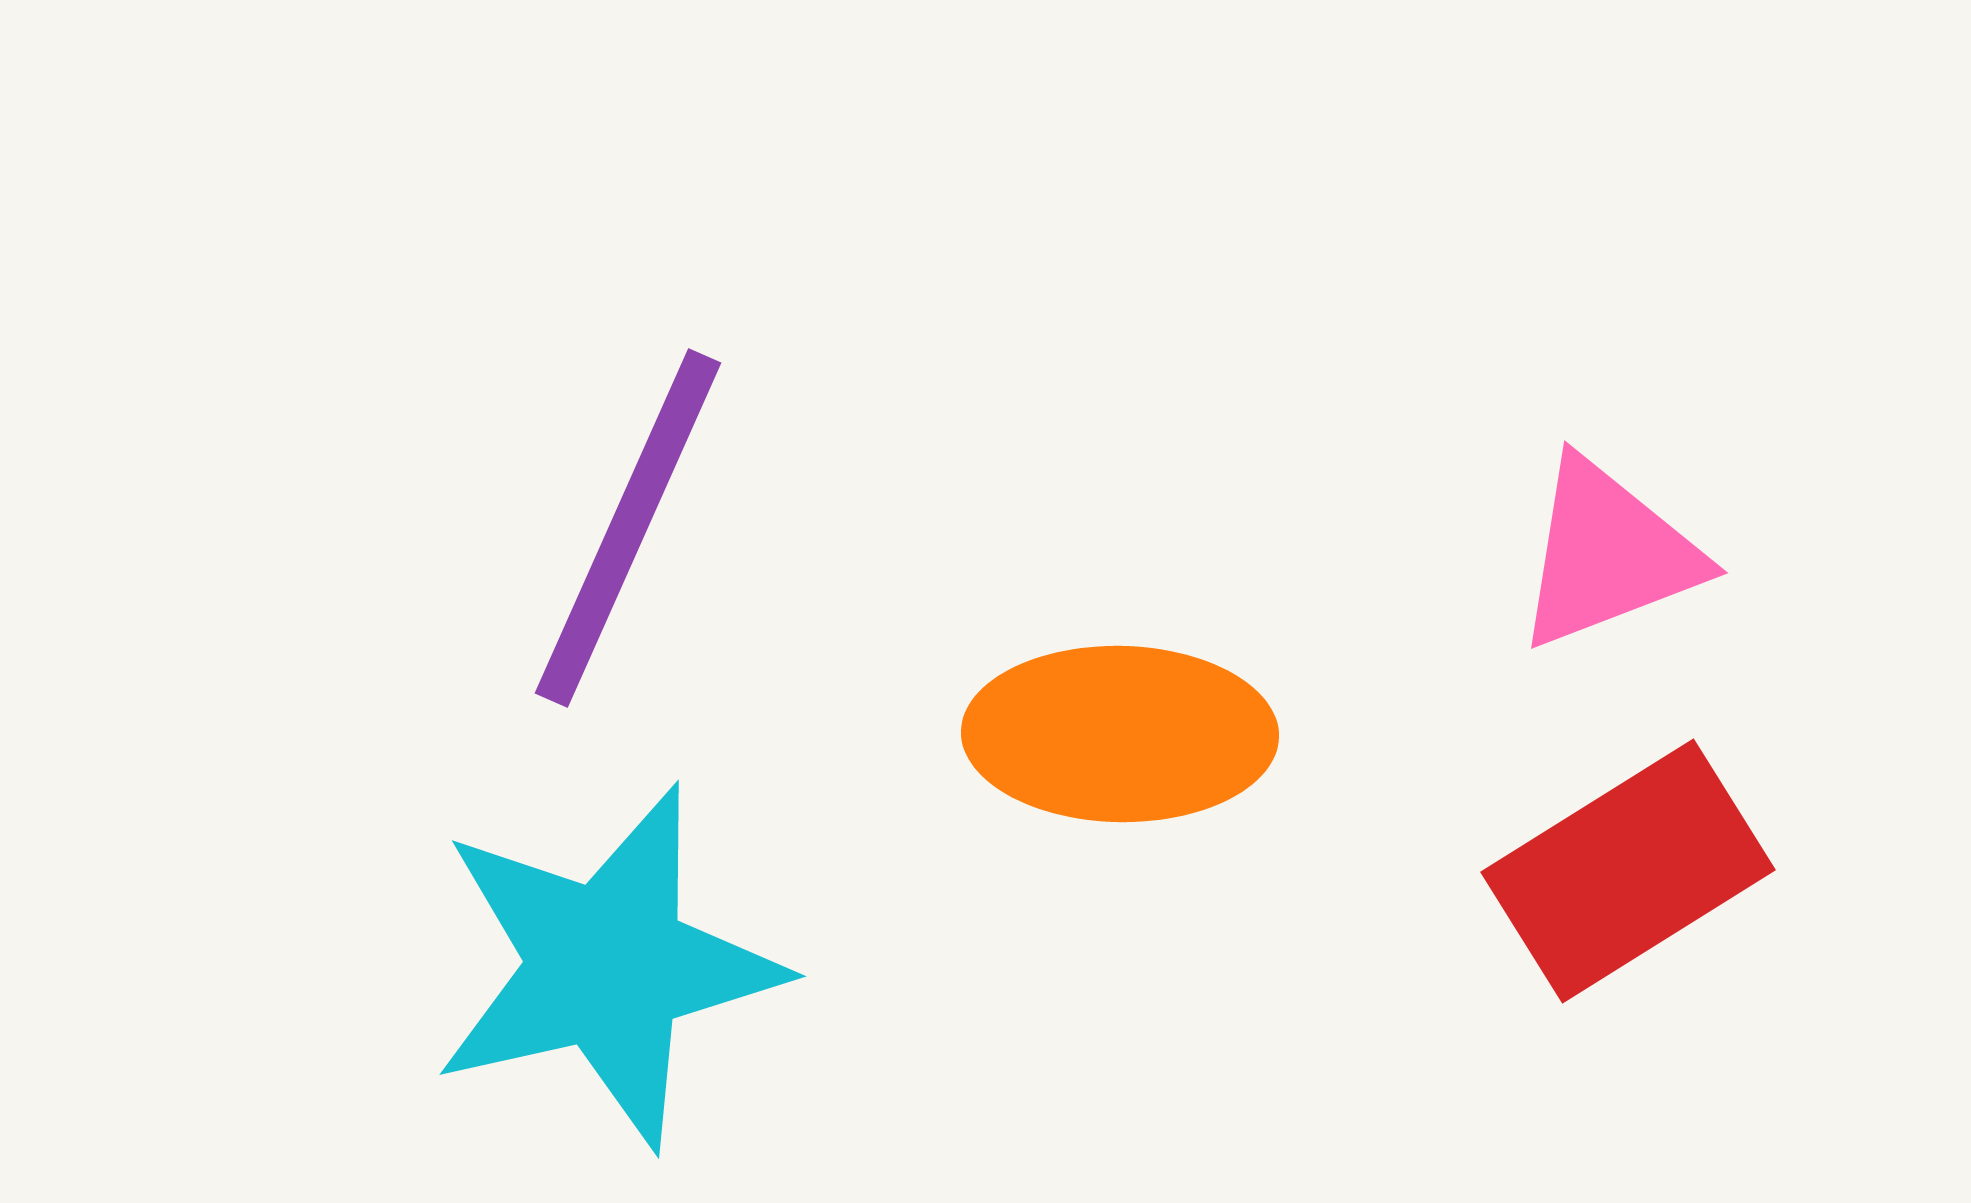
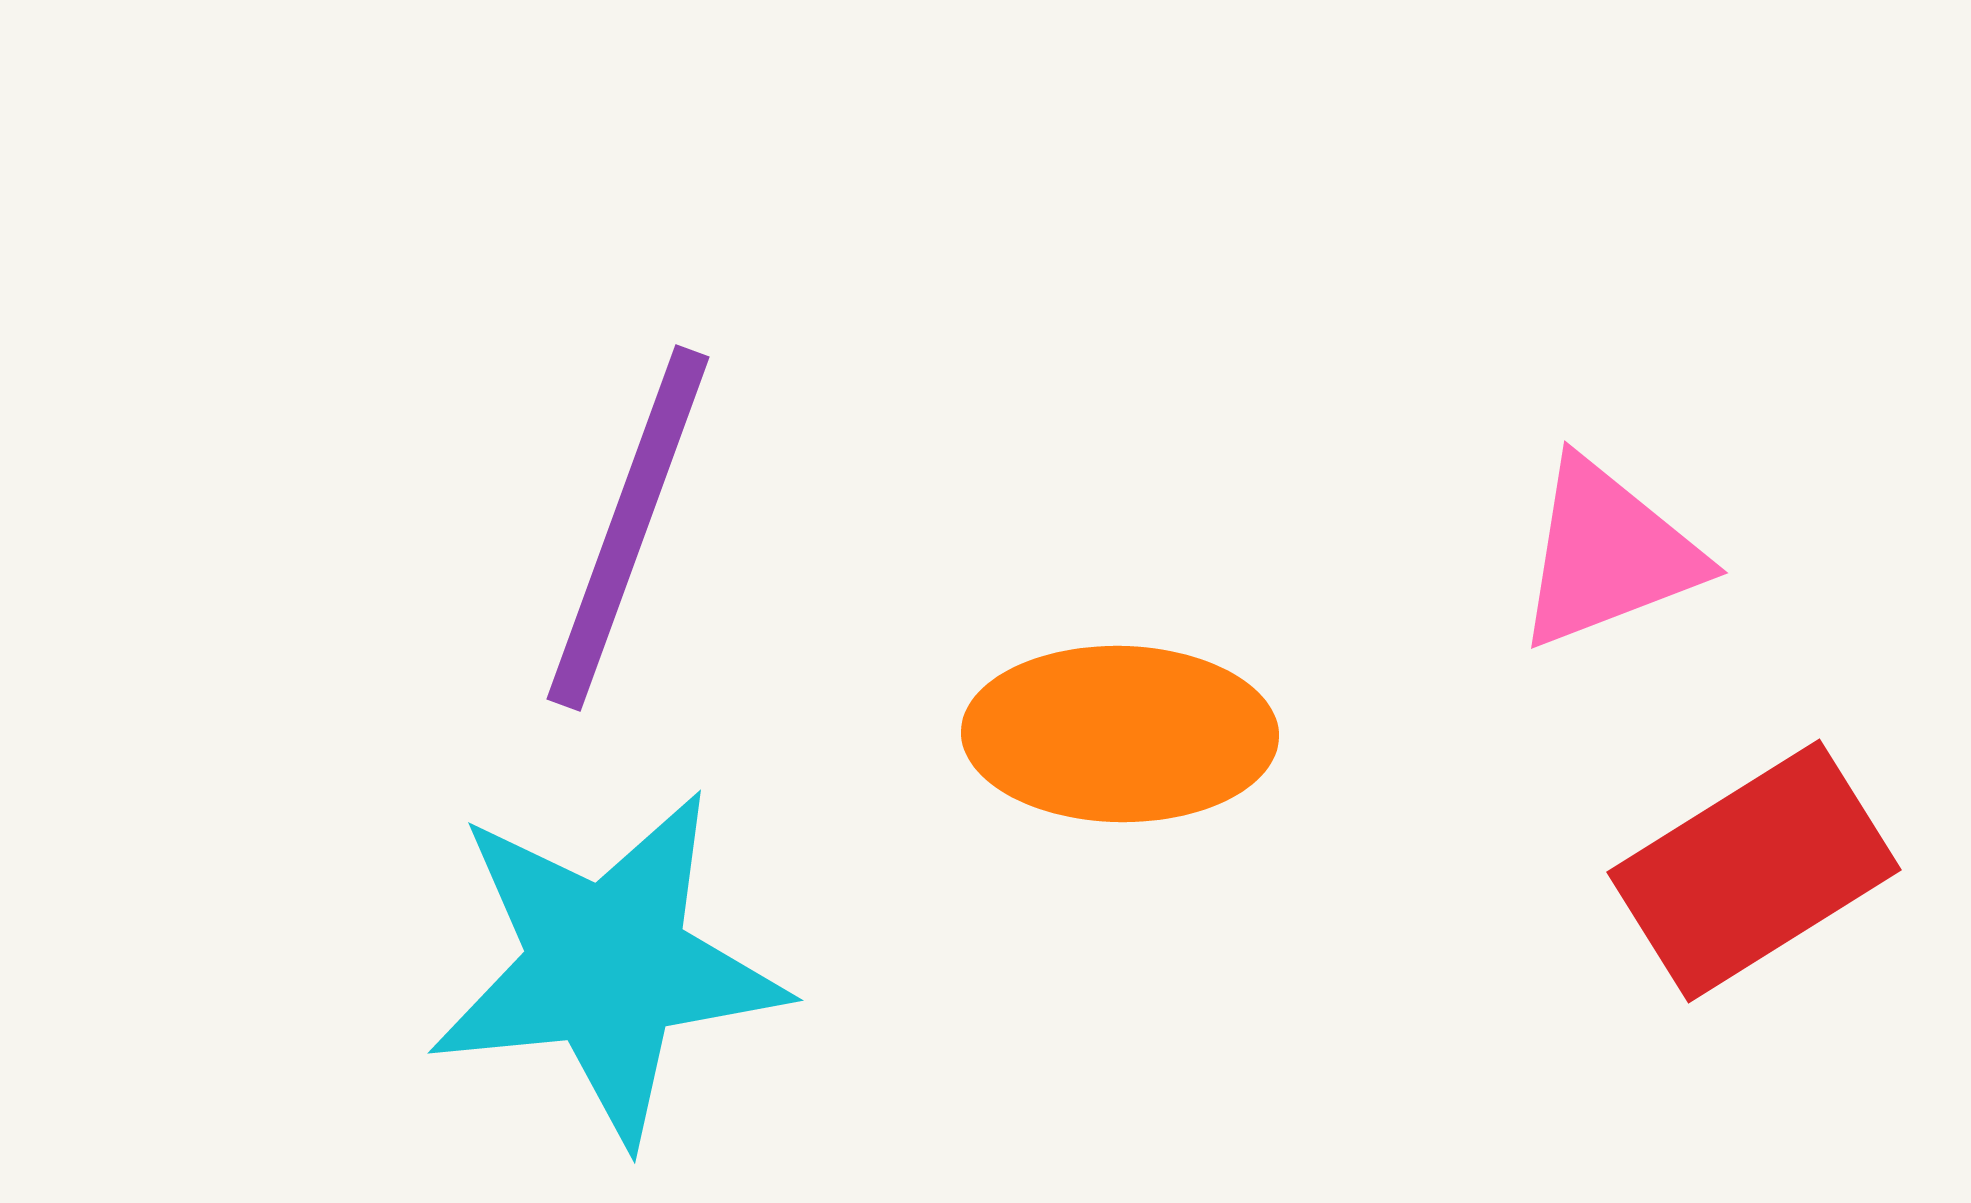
purple line: rotated 4 degrees counterclockwise
red rectangle: moved 126 px right
cyan star: rotated 7 degrees clockwise
